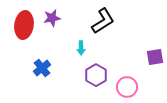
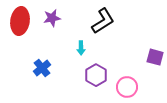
red ellipse: moved 4 px left, 4 px up
purple square: rotated 24 degrees clockwise
